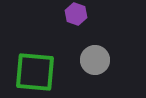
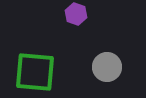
gray circle: moved 12 px right, 7 px down
